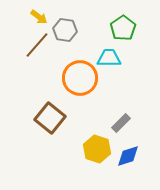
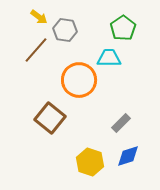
brown line: moved 1 px left, 5 px down
orange circle: moved 1 px left, 2 px down
yellow hexagon: moved 7 px left, 13 px down
